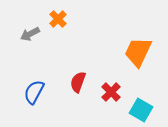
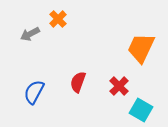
orange trapezoid: moved 3 px right, 4 px up
red cross: moved 8 px right, 6 px up
